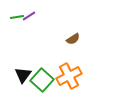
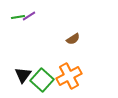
green line: moved 1 px right
